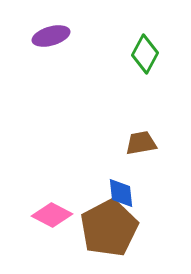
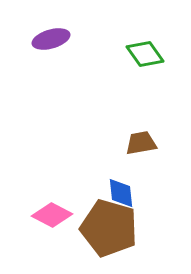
purple ellipse: moved 3 px down
green diamond: rotated 63 degrees counterclockwise
brown pentagon: rotated 28 degrees counterclockwise
